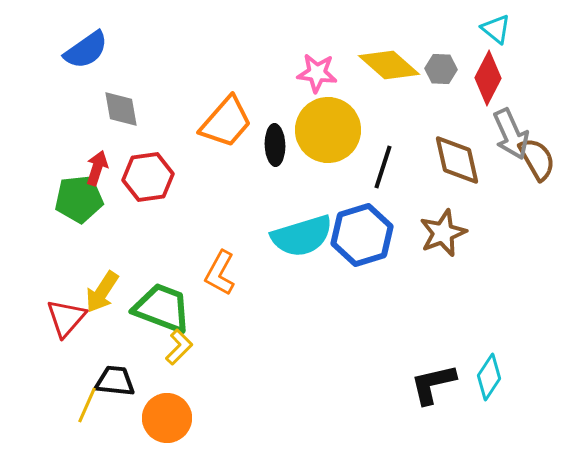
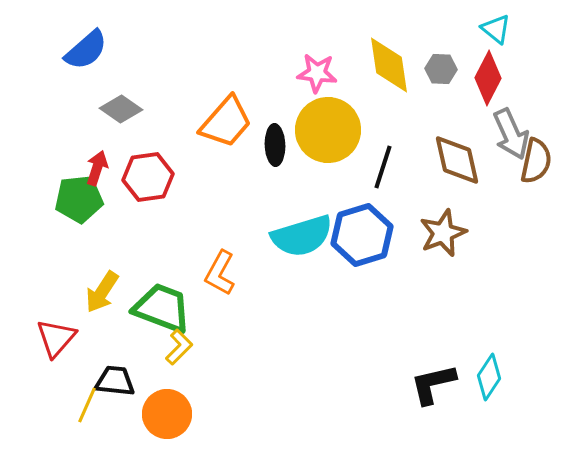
blue semicircle: rotated 6 degrees counterclockwise
yellow diamond: rotated 40 degrees clockwise
gray diamond: rotated 45 degrees counterclockwise
brown semicircle: moved 1 px left, 2 px down; rotated 42 degrees clockwise
red triangle: moved 10 px left, 20 px down
orange circle: moved 4 px up
